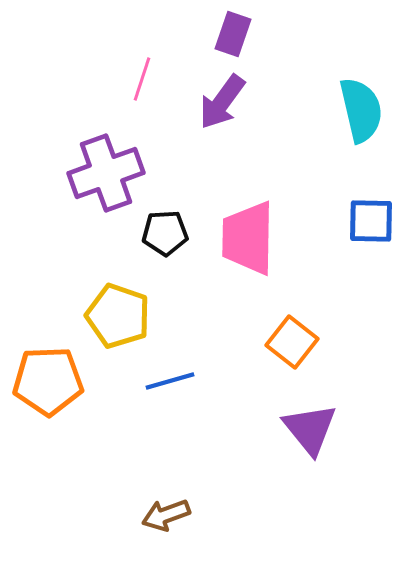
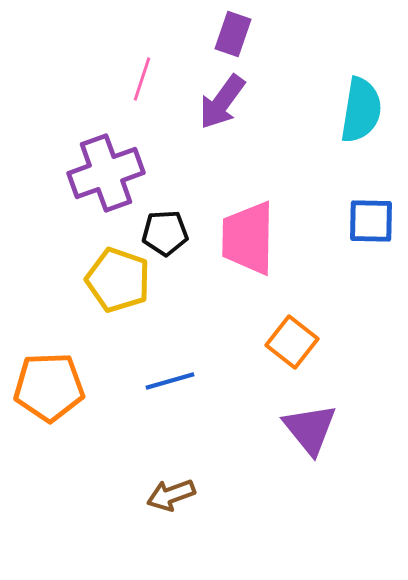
cyan semicircle: rotated 22 degrees clockwise
yellow pentagon: moved 36 px up
orange pentagon: moved 1 px right, 6 px down
brown arrow: moved 5 px right, 20 px up
